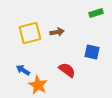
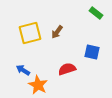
green rectangle: rotated 56 degrees clockwise
brown arrow: rotated 136 degrees clockwise
red semicircle: moved 1 px up; rotated 54 degrees counterclockwise
